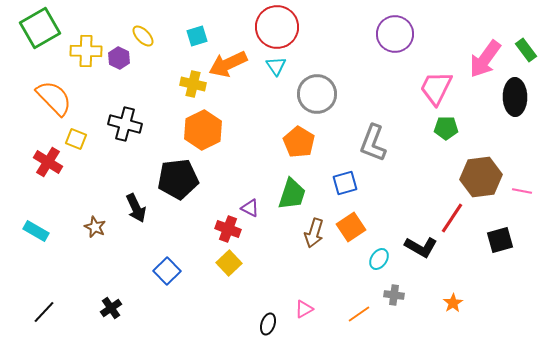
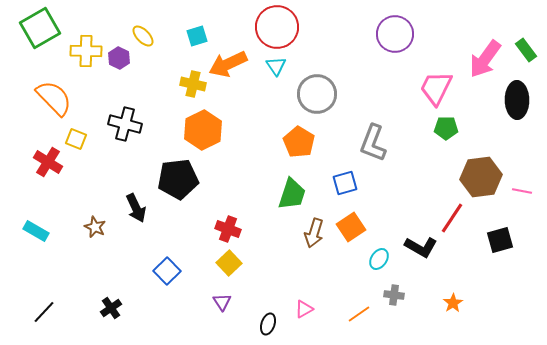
black ellipse at (515, 97): moved 2 px right, 3 px down
purple triangle at (250, 208): moved 28 px left, 94 px down; rotated 30 degrees clockwise
